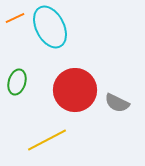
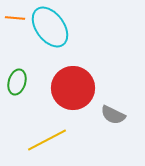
orange line: rotated 30 degrees clockwise
cyan ellipse: rotated 9 degrees counterclockwise
red circle: moved 2 px left, 2 px up
gray semicircle: moved 4 px left, 12 px down
